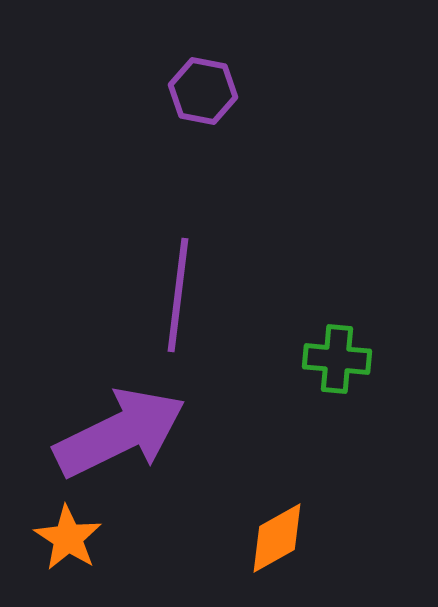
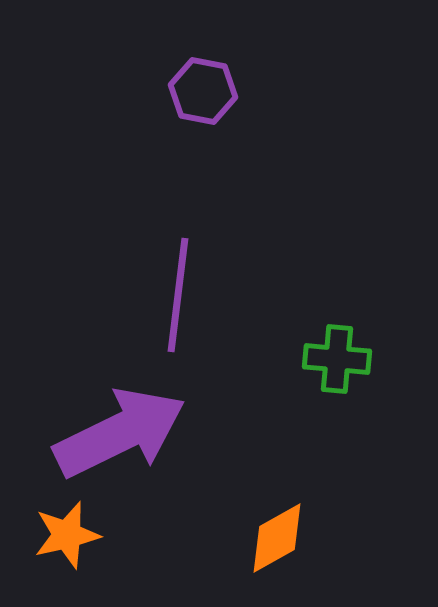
orange star: moved 1 px left, 3 px up; rotated 26 degrees clockwise
